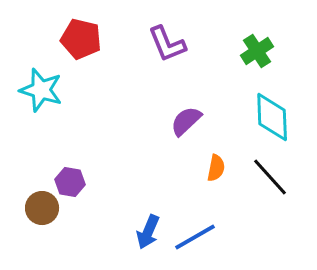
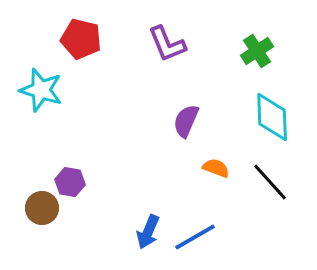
purple semicircle: rotated 24 degrees counterclockwise
orange semicircle: rotated 80 degrees counterclockwise
black line: moved 5 px down
